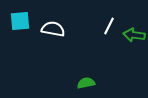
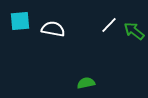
white line: moved 1 px up; rotated 18 degrees clockwise
green arrow: moved 4 px up; rotated 30 degrees clockwise
